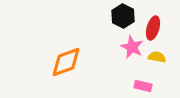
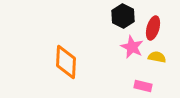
orange diamond: rotated 68 degrees counterclockwise
